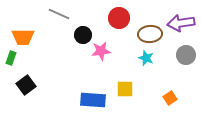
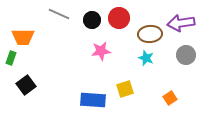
black circle: moved 9 px right, 15 px up
yellow square: rotated 18 degrees counterclockwise
